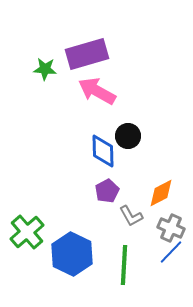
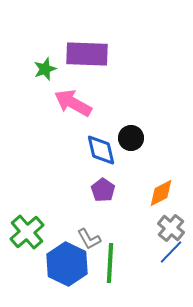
purple rectangle: rotated 18 degrees clockwise
green star: rotated 25 degrees counterclockwise
pink arrow: moved 24 px left, 12 px down
black circle: moved 3 px right, 2 px down
blue diamond: moved 2 px left, 1 px up; rotated 12 degrees counterclockwise
purple pentagon: moved 4 px left, 1 px up; rotated 10 degrees counterclockwise
gray L-shape: moved 42 px left, 23 px down
gray cross: rotated 16 degrees clockwise
blue hexagon: moved 5 px left, 10 px down
green line: moved 14 px left, 2 px up
